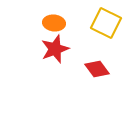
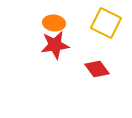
red star: moved 4 px up; rotated 12 degrees clockwise
